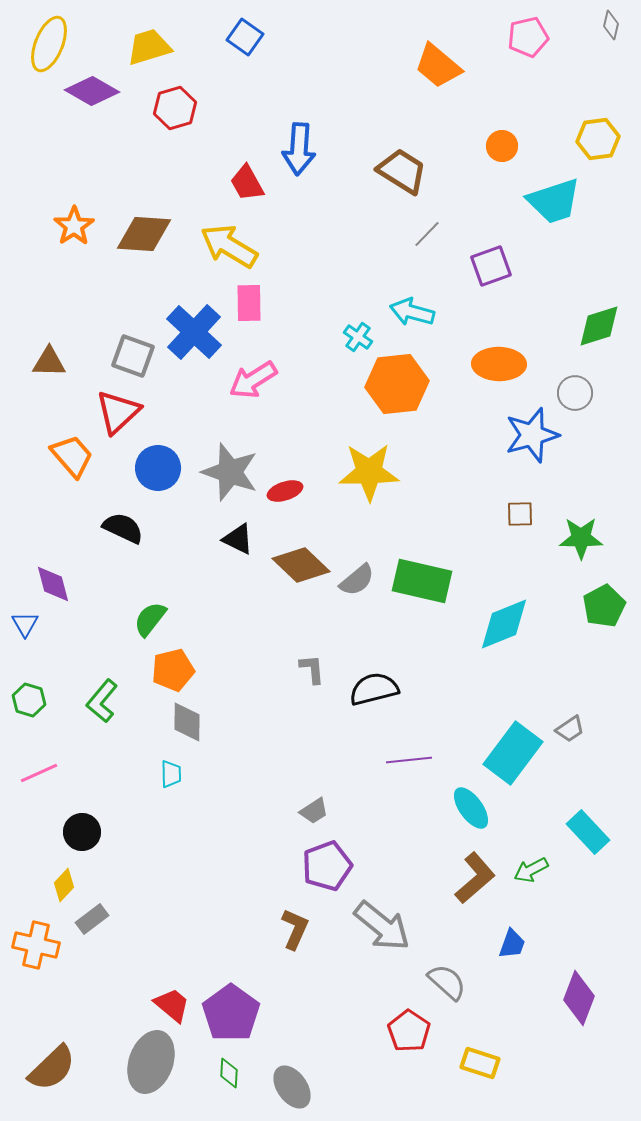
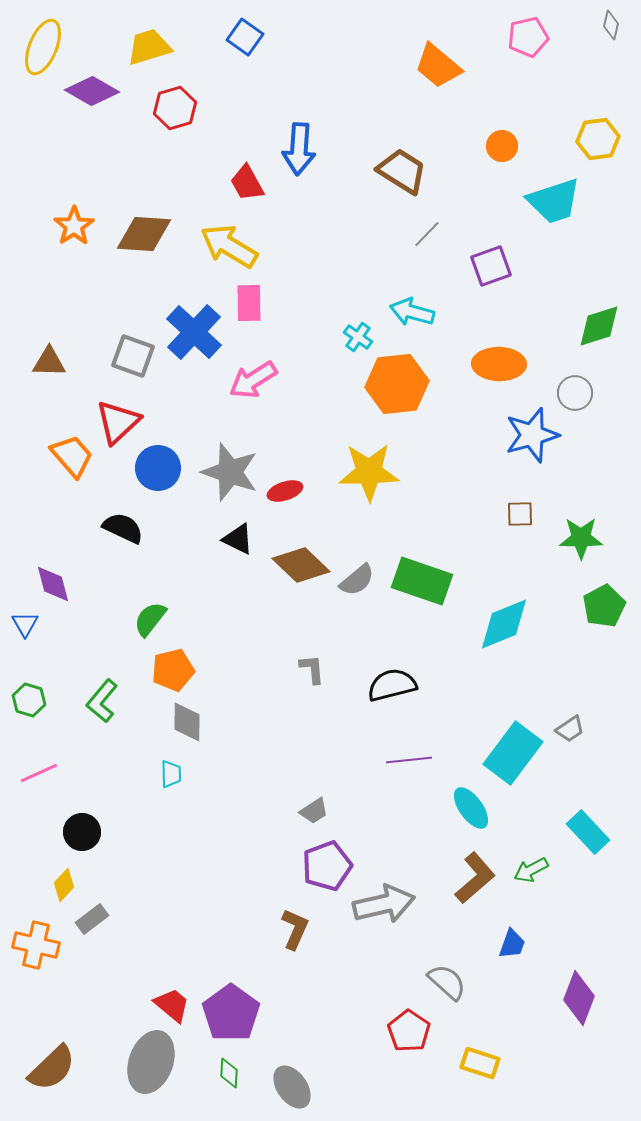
yellow ellipse at (49, 44): moved 6 px left, 3 px down
red triangle at (118, 412): moved 10 px down
green rectangle at (422, 581): rotated 6 degrees clockwise
black semicircle at (374, 689): moved 18 px right, 4 px up
gray arrow at (382, 926): moved 2 px right, 22 px up; rotated 52 degrees counterclockwise
